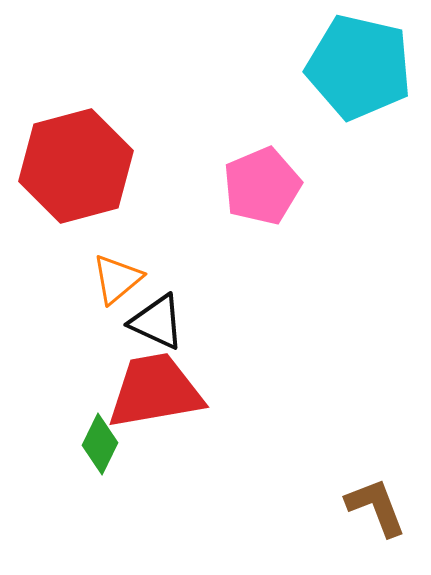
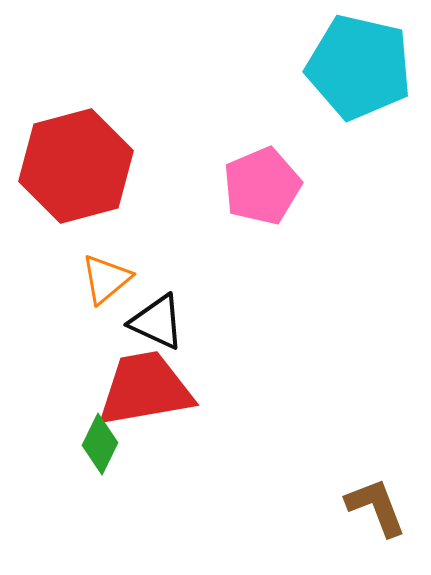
orange triangle: moved 11 px left
red trapezoid: moved 10 px left, 2 px up
